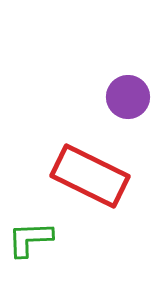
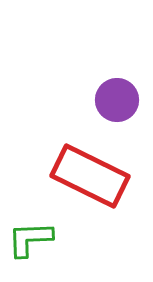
purple circle: moved 11 px left, 3 px down
